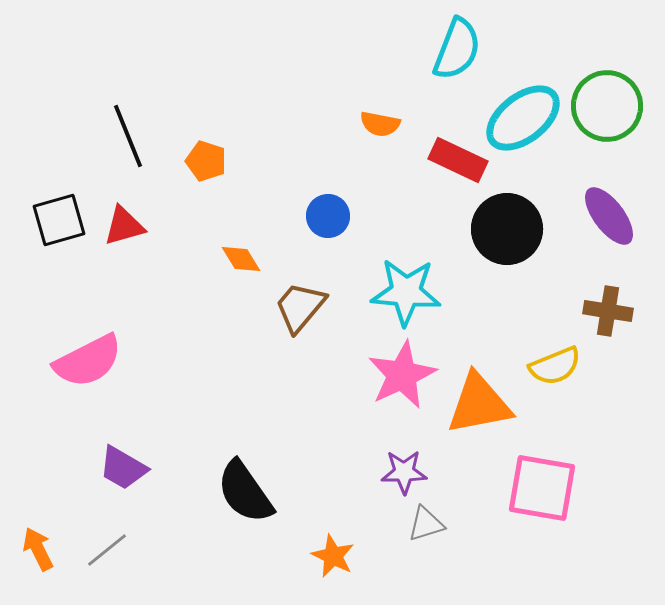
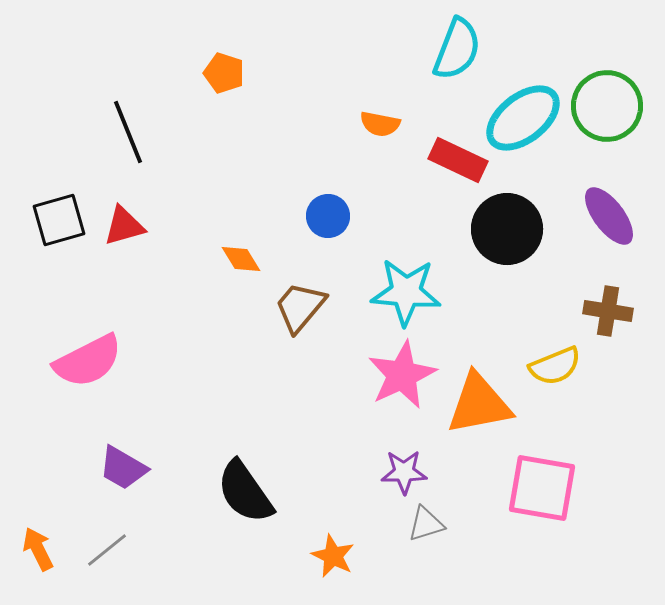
black line: moved 4 px up
orange pentagon: moved 18 px right, 88 px up
